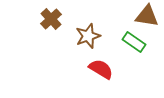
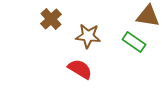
brown triangle: moved 1 px right
brown star: rotated 25 degrees clockwise
red semicircle: moved 21 px left
